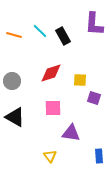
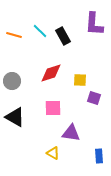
yellow triangle: moved 3 px right, 3 px up; rotated 24 degrees counterclockwise
